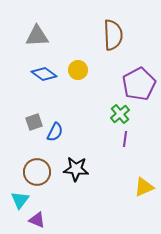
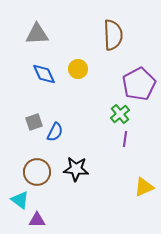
gray triangle: moved 2 px up
yellow circle: moved 1 px up
blue diamond: rotated 30 degrees clockwise
cyan triangle: rotated 30 degrees counterclockwise
purple triangle: rotated 24 degrees counterclockwise
